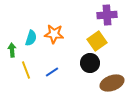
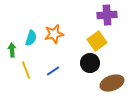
orange star: rotated 18 degrees counterclockwise
blue line: moved 1 px right, 1 px up
